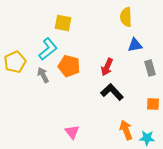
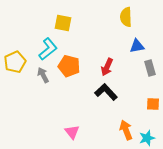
blue triangle: moved 2 px right, 1 px down
black L-shape: moved 6 px left
cyan star: rotated 21 degrees counterclockwise
